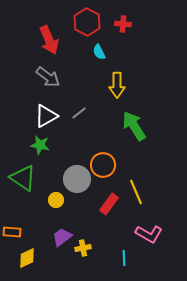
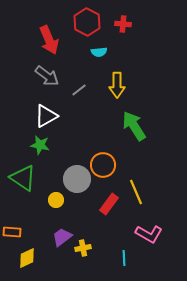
cyan semicircle: rotated 70 degrees counterclockwise
gray arrow: moved 1 px left, 1 px up
gray line: moved 23 px up
